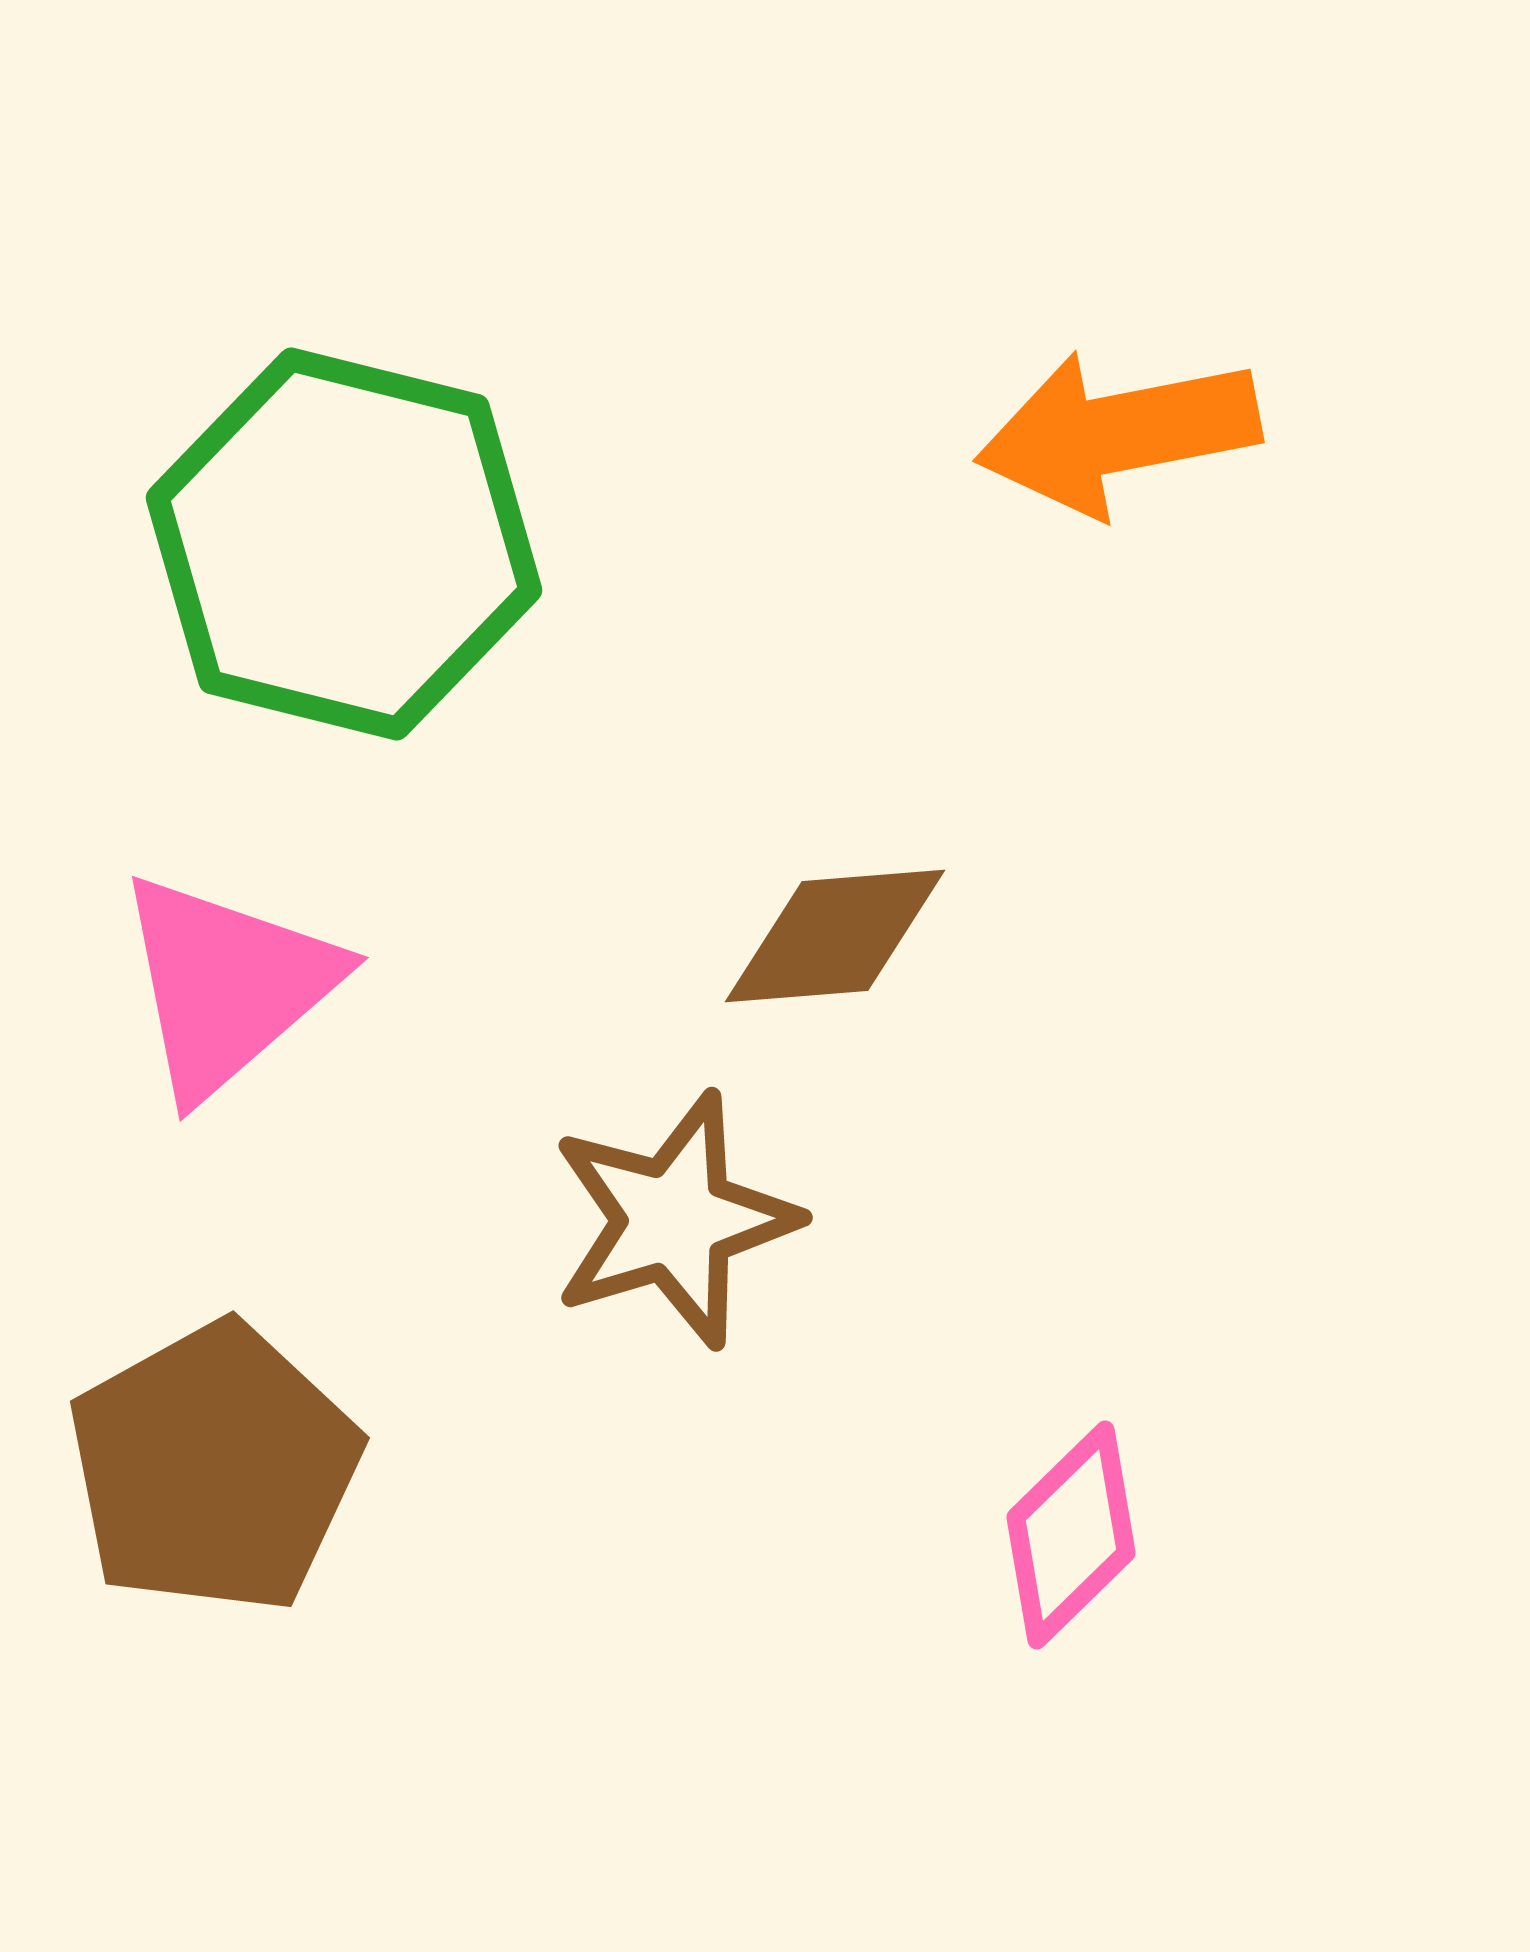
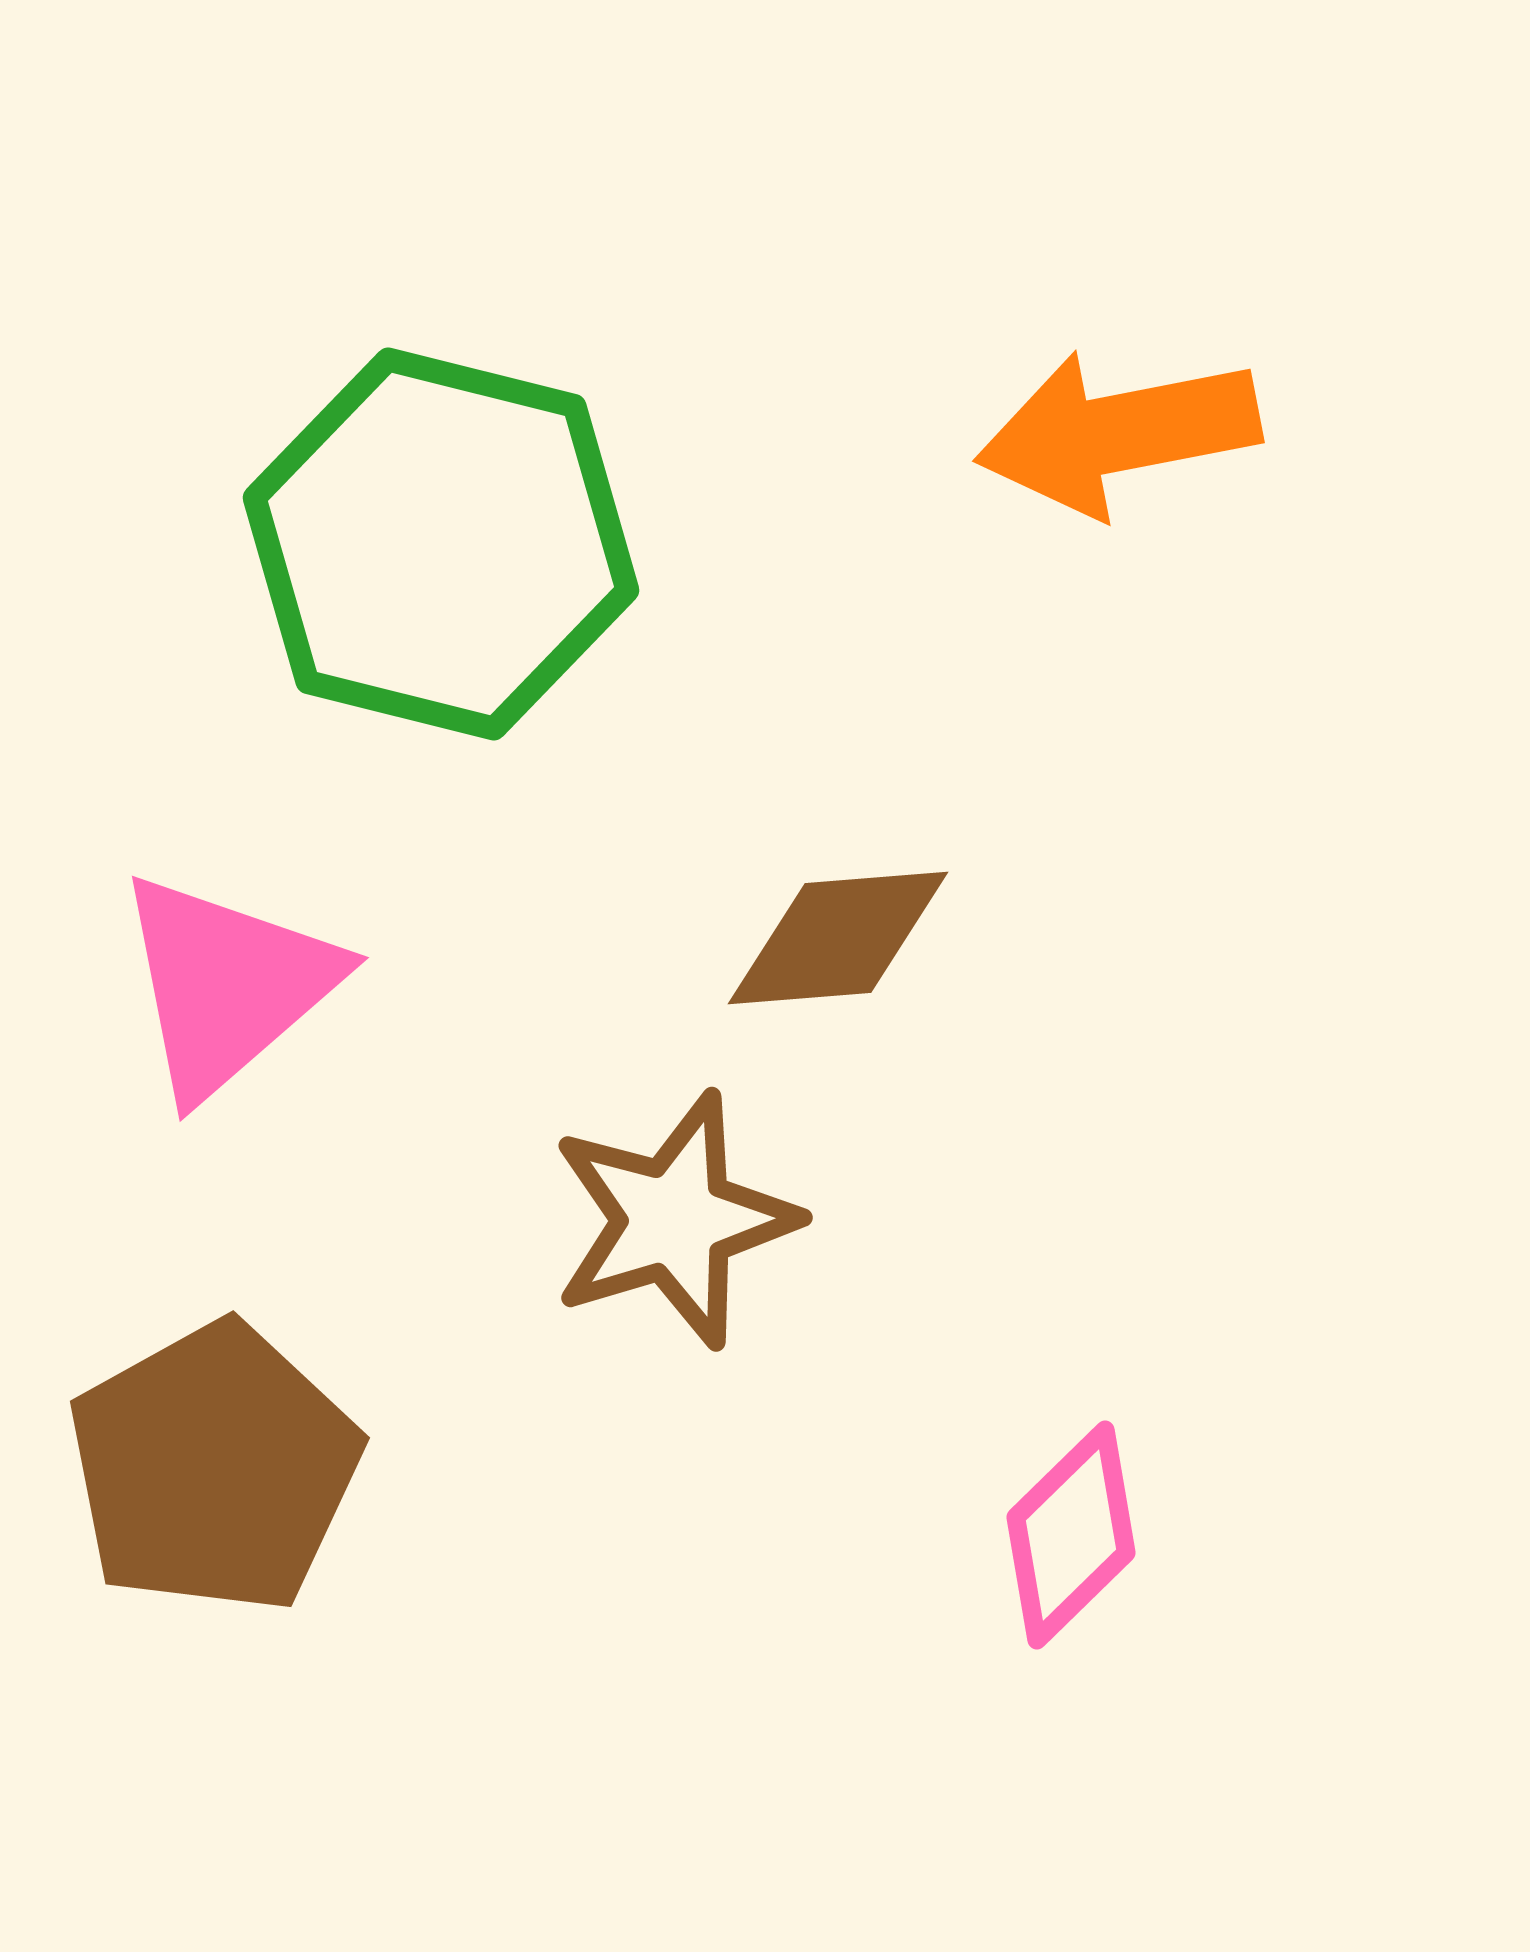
green hexagon: moved 97 px right
brown diamond: moved 3 px right, 2 px down
